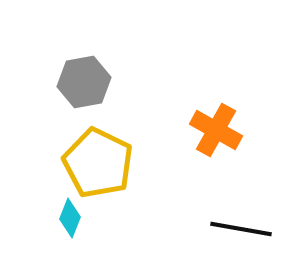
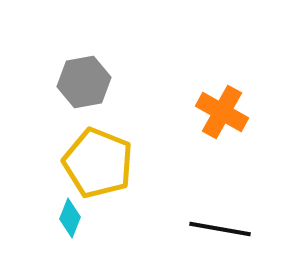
orange cross: moved 6 px right, 18 px up
yellow pentagon: rotated 4 degrees counterclockwise
black line: moved 21 px left
